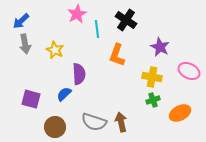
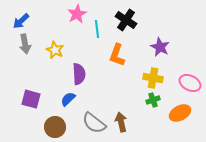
pink ellipse: moved 1 px right, 12 px down
yellow cross: moved 1 px right, 1 px down
blue semicircle: moved 4 px right, 5 px down
gray semicircle: moved 1 px down; rotated 20 degrees clockwise
